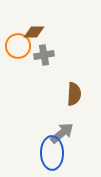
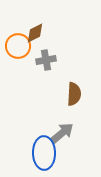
brown diamond: moved 1 px right, 1 px down; rotated 25 degrees counterclockwise
gray cross: moved 2 px right, 5 px down
blue ellipse: moved 8 px left
